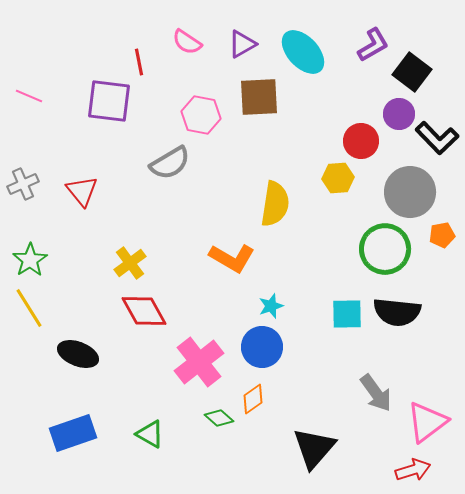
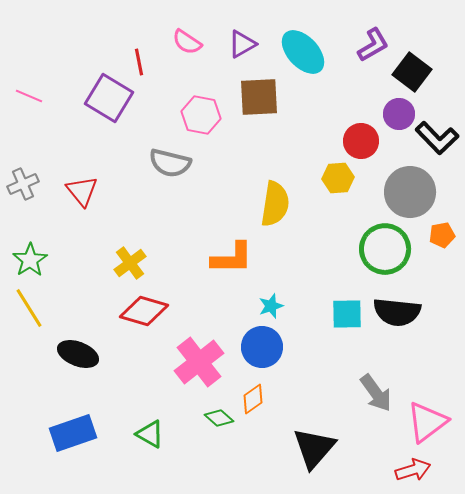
purple square: moved 3 px up; rotated 24 degrees clockwise
gray semicircle: rotated 45 degrees clockwise
orange L-shape: rotated 30 degrees counterclockwise
red diamond: rotated 45 degrees counterclockwise
